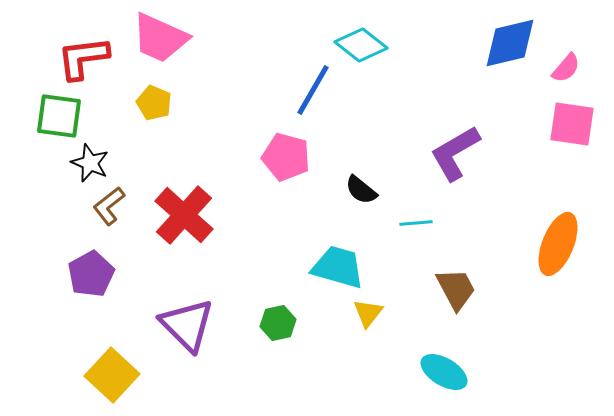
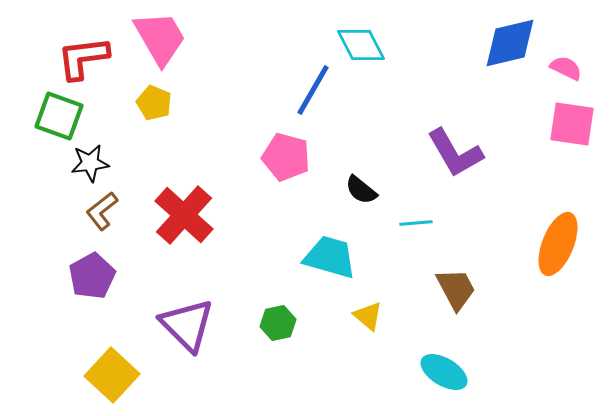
pink trapezoid: rotated 144 degrees counterclockwise
cyan diamond: rotated 24 degrees clockwise
pink semicircle: rotated 104 degrees counterclockwise
green square: rotated 12 degrees clockwise
purple L-shape: rotated 90 degrees counterclockwise
black star: rotated 30 degrees counterclockwise
brown L-shape: moved 7 px left, 5 px down
cyan trapezoid: moved 8 px left, 10 px up
purple pentagon: moved 1 px right, 2 px down
yellow triangle: moved 3 px down; rotated 28 degrees counterclockwise
